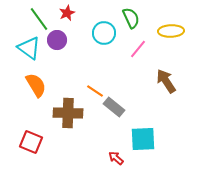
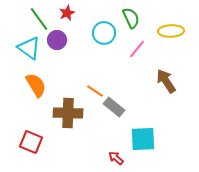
pink line: moved 1 px left
